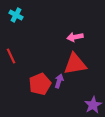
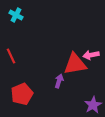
pink arrow: moved 16 px right, 18 px down
red pentagon: moved 18 px left, 10 px down
